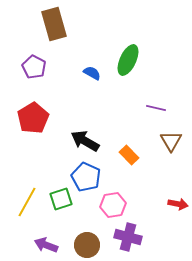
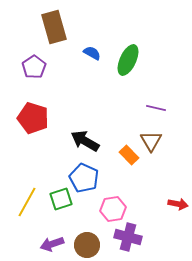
brown rectangle: moved 3 px down
purple pentagon: rotated 10 degrees clockwise
blue semicircle: moved 20 px up
red pentagon: rotated 24 degrees counterclockwise
brown triangle: moved 20 px left
blue pentagon: moved 2 px left, 1 px down
pink hexagon: moved 4 px down
purple arrow: moved 6 px right, 1 px up; rotated 40 degrees counterclockwise
